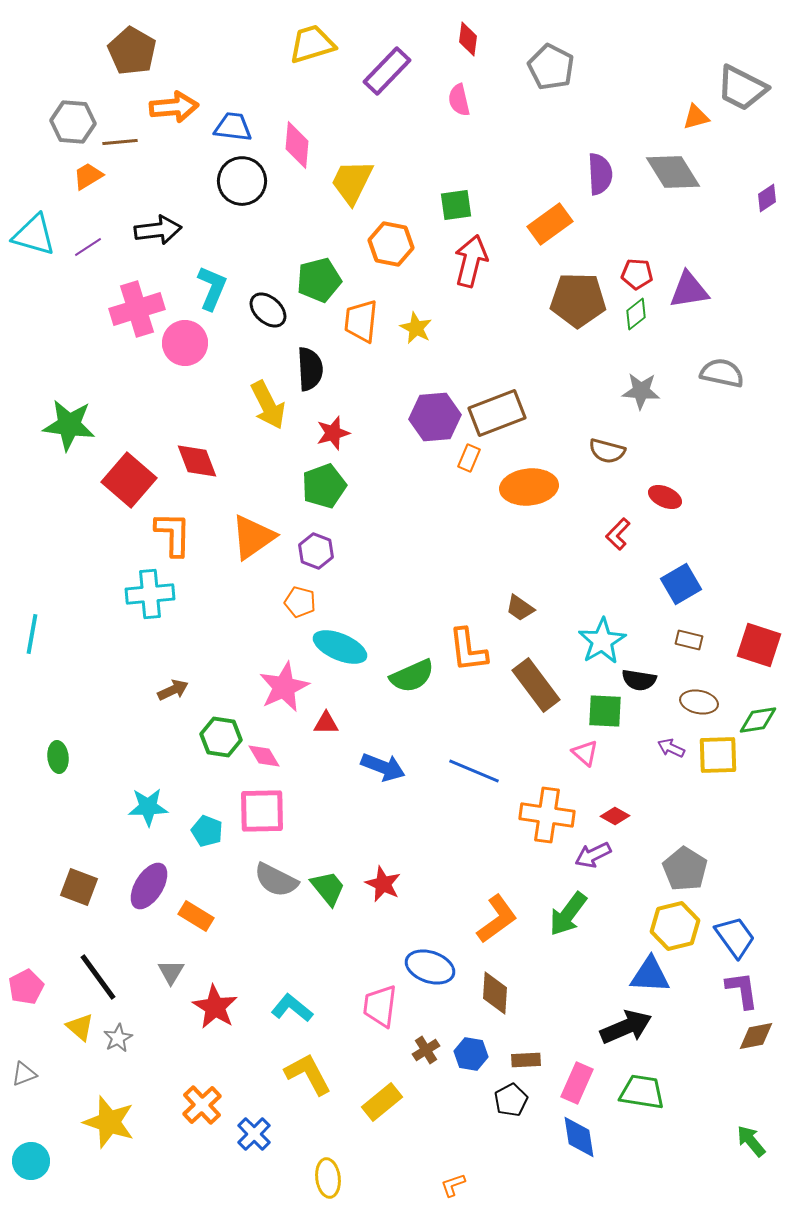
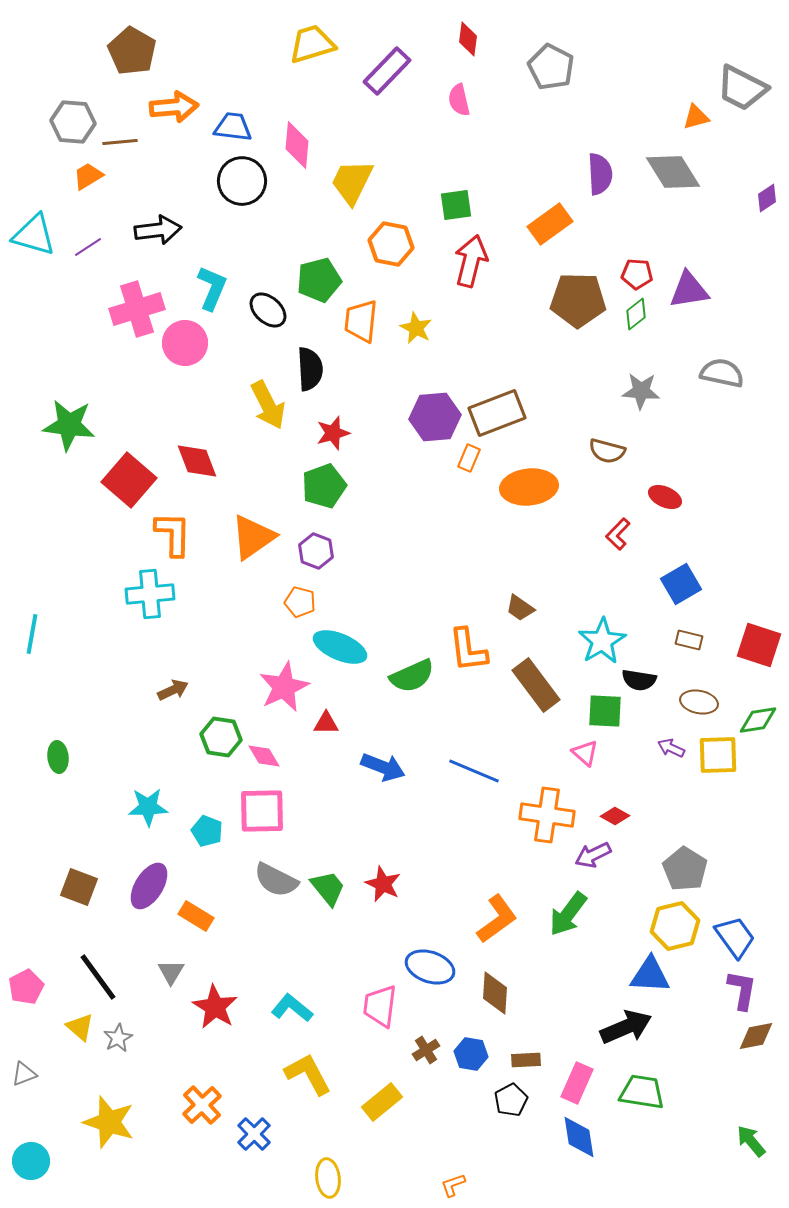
purple L-shape at (742, 990): rotated 18 degrees clockwise
